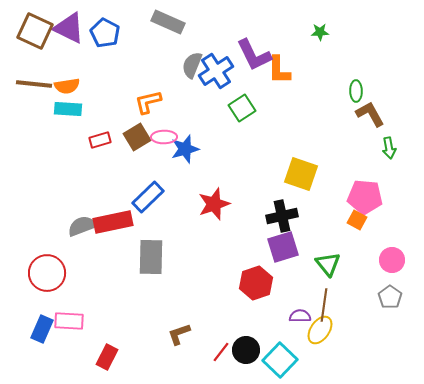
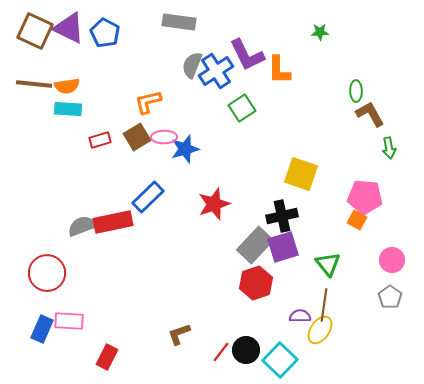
gray rectangle at (168, 22): moved 11 px right; rotated 16 degrees counterclockwise
purple L-shape at (254, 55): moved 7 px left
gray rectangle at (151, 257): moved 104 px right, 12 px up; rotated 42 degrees clockwise
